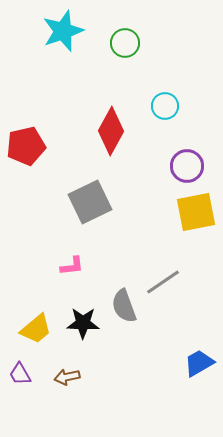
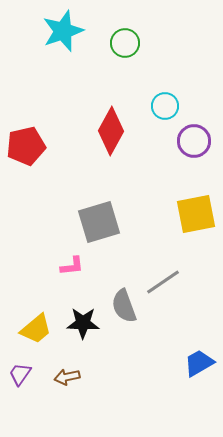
purple circle: moved 7 px right, 25 px up
gray square: moved 9 px right, 20 px down; rotated 9 degrees clockwise
yellow square: moved 2 px down
purple trapezoid: rotated 65 degrees clockwise
